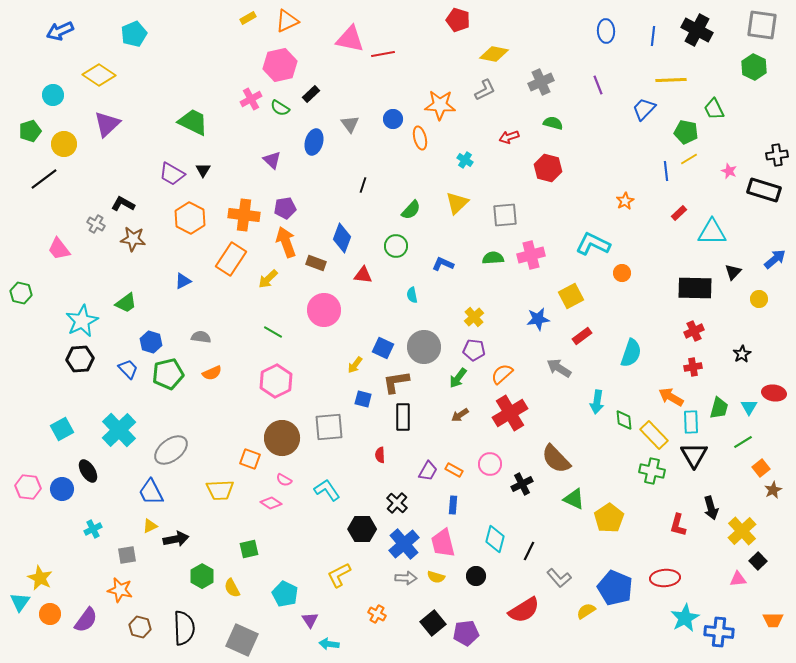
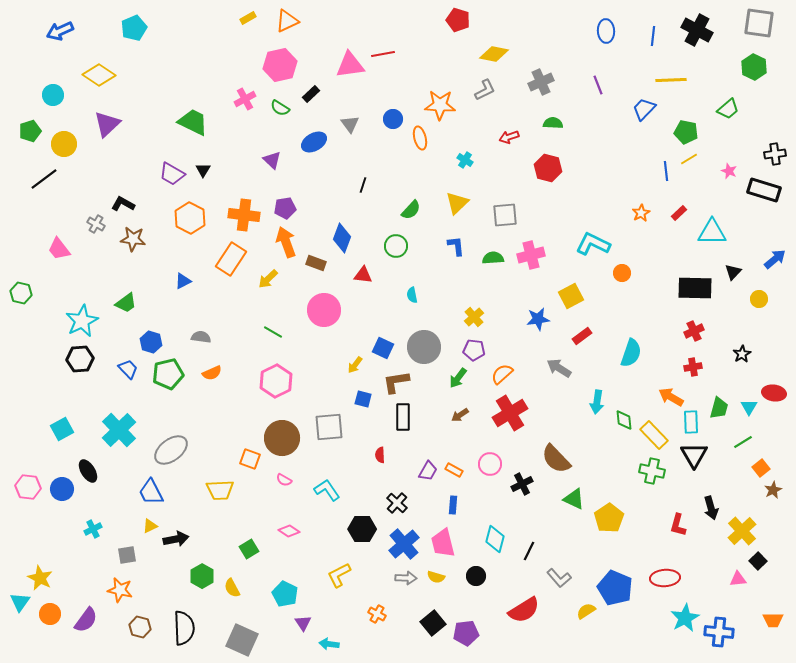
gray square at (762, 25): moved 3 px left, 2 px up
cyan pentagon at (134, 34): moved 6 px up
pink triangle at (350, 39): moved 26 px down; rotated 20 degrees counterclockwise
pink cross at (251, 99): moved 6 px left
green trapezoid at (714, 109): moved 14 px right; rotated 105 degrees counterclockwise
green semicircle at (553, 123): rotated 12 degrees counterclockwise
blue ellipse at (314, 142): rotated 45 degrees clockwise
black cross at (777, 155): moved 2 px left, 1 px up
orange star at (625, 201): moved 16 px right, 12 px down
blue L-shape at (443, 264): moved 13 px right, 18 px up; rotated 60 degrees clockwise
pink diamond at (271, 503): moved 18 px right, 28 px down
green square at (249, 549): rotated 18 degrees counterclockwise
purple triangle at (310, 620): moved 7 px left, 3 px down
